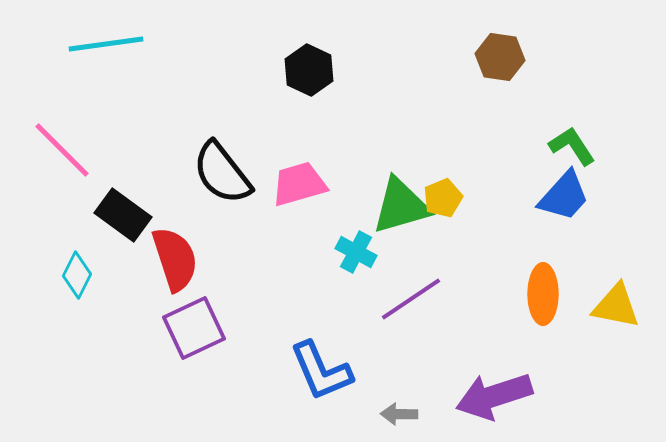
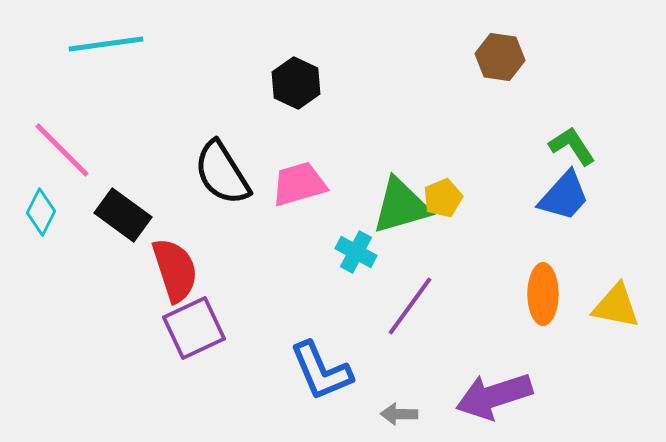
black hexagon: moved 13 px left, 13 px down
black semicircle: rotated 6 degrees clockwise
red semicircle: moved 11 px down
cyan diamond: moved 36 px left, 63 px up
purple line: moved 1 px left, 7 px down; rotated 20 degrees counterclockwise
